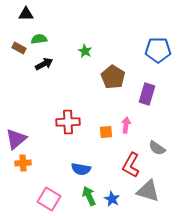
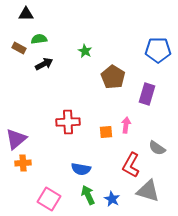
green arrow: moved 1 px left, 1 px up
